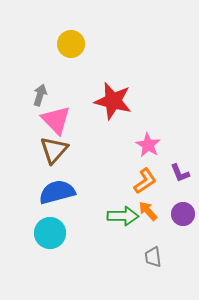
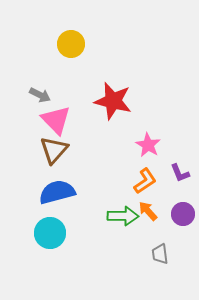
gray arrow: rotated 100 degrees clockwise
gray trapezoid: moved 7 px right, 3 px up
